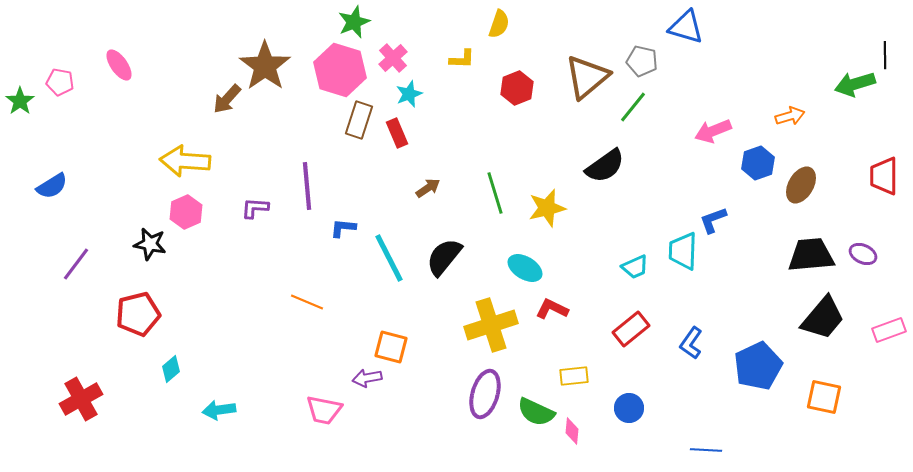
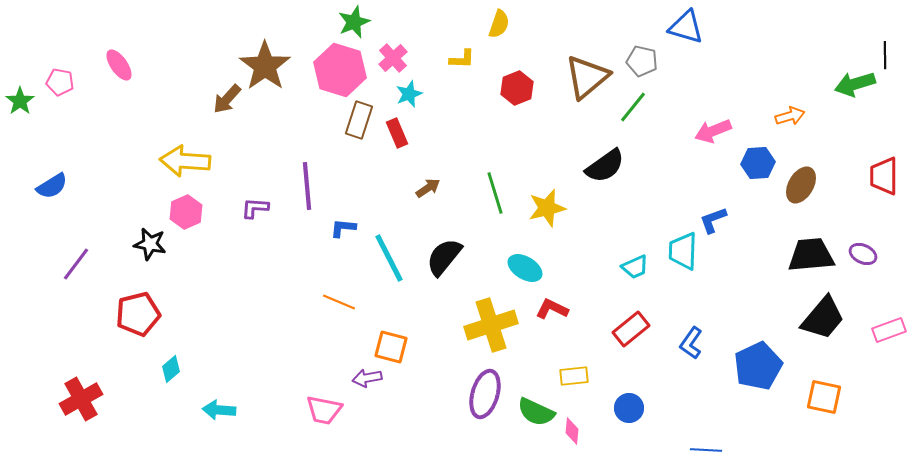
blue hexagon at (758, 163): rotated 16 degrees clockwise
orange line at (307, 302): moved 32 px right
cyan arrow at (219, 410): rotated 12 degrees clockwise
